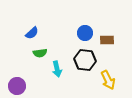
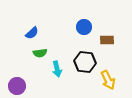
blue circle: moved 1 px left, 6 px up
black hexagon: moved 2 px down
